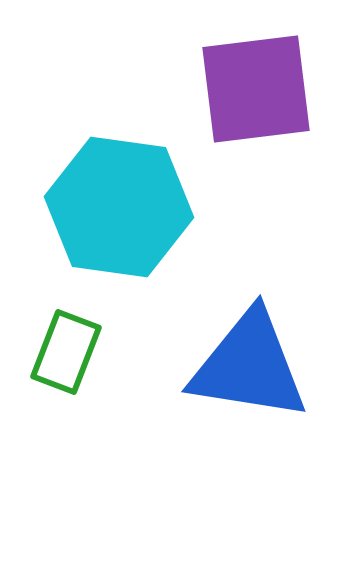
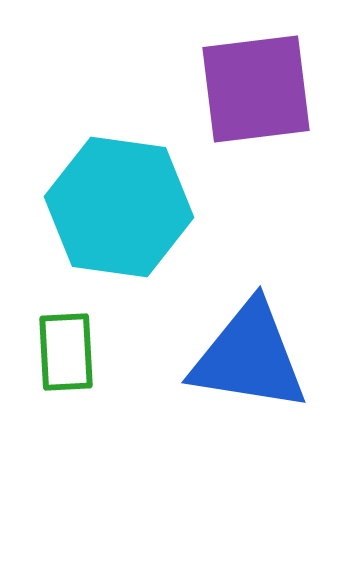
green rectangle: rotated 24 degrees counterclockwise
blue triangle: moved 9 px up
